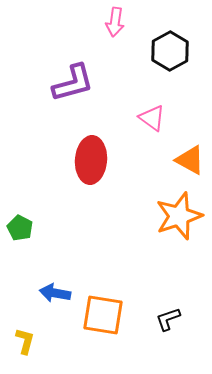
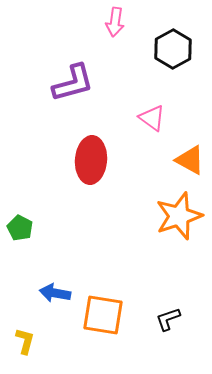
black hexagon: moved 3 px right, 2 px up
